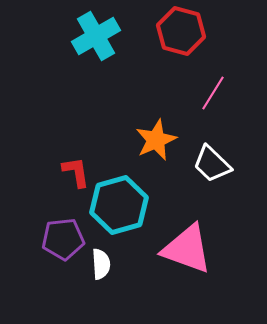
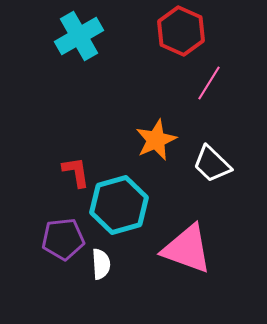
red hexagon: rotated 9 degrees clockwise
cyan cross: moved 17 px left
pink line: moved 4 px left, 10 px up
